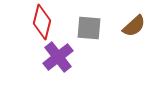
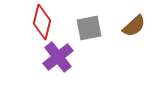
gray square: rotated 16 degrees counterclockwise
